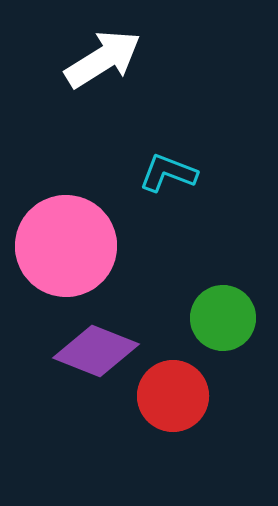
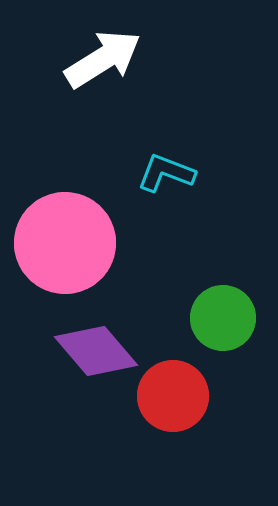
cyan L-shape: moved 2 px left
pink circle: moved 1 px left, 3 px up
purple diamond: rotated 28 degrees clockwise
